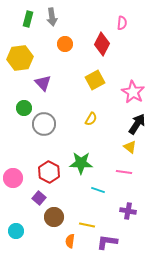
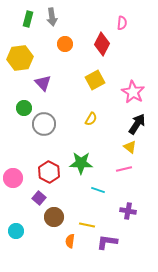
pink line: moved 3 px up; rotated 21 degrees counterclockwise
